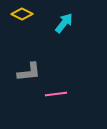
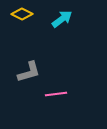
cyan arrow: moved 2 px left, 4 px up; rotated 15 degrees clockwise
gray L-shape: rotated 10 degrees counterclockwise
